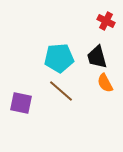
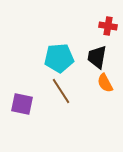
red cross: moved 2 px right, 5 px down; rotated 18 degrees counterclockwise
black trapezoid: rotated 25 degrees clockwise
brown line: rotated 16 degrees clockwise
purple square: moved 1 px right, 1 px down
